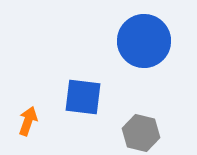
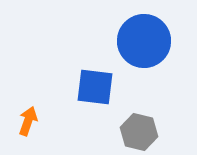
blue square: moved 12 px right, 10 px up
gray hexagon: moved 2 px left, 1 px up
